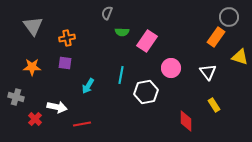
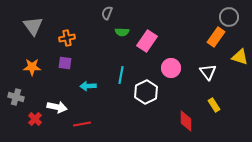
cyan arrow: rotated 56 degrees clockwise
white hexagon: rotated 15 degrees counterclockwise
